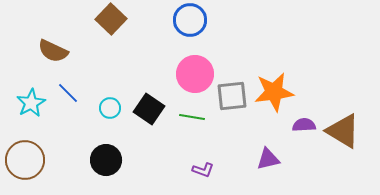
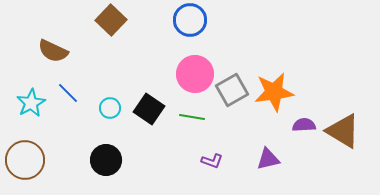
brown square: moved 1 px down
gray square: moved 6 px up; rotated 24 degrees counterclockwise
purple L-shape: moved 9 px right, 9 px up
